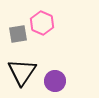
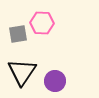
pink hexagon: rotated 20 degrees counterclockwise
